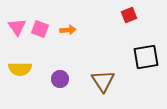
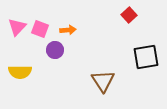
red square: rotated 21 degrees counterclockwise
pink triangle: rotated 18 degrees clockwise
yellow semicircle: moved 3 px down
purple circle: moved 5 px left, 29 px up
